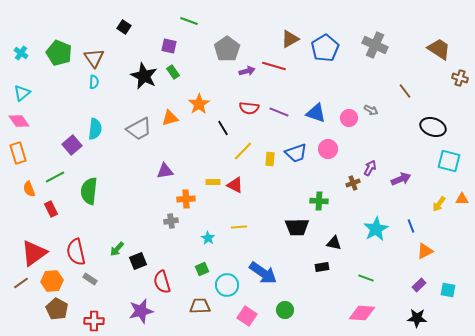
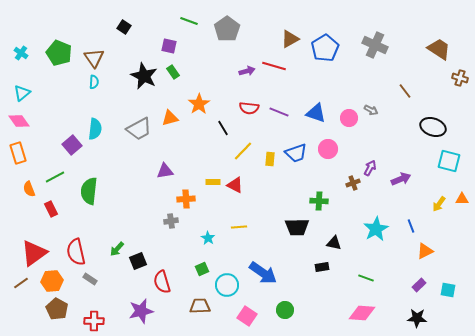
gray pentagon at (227, 49): moved 20 px up
